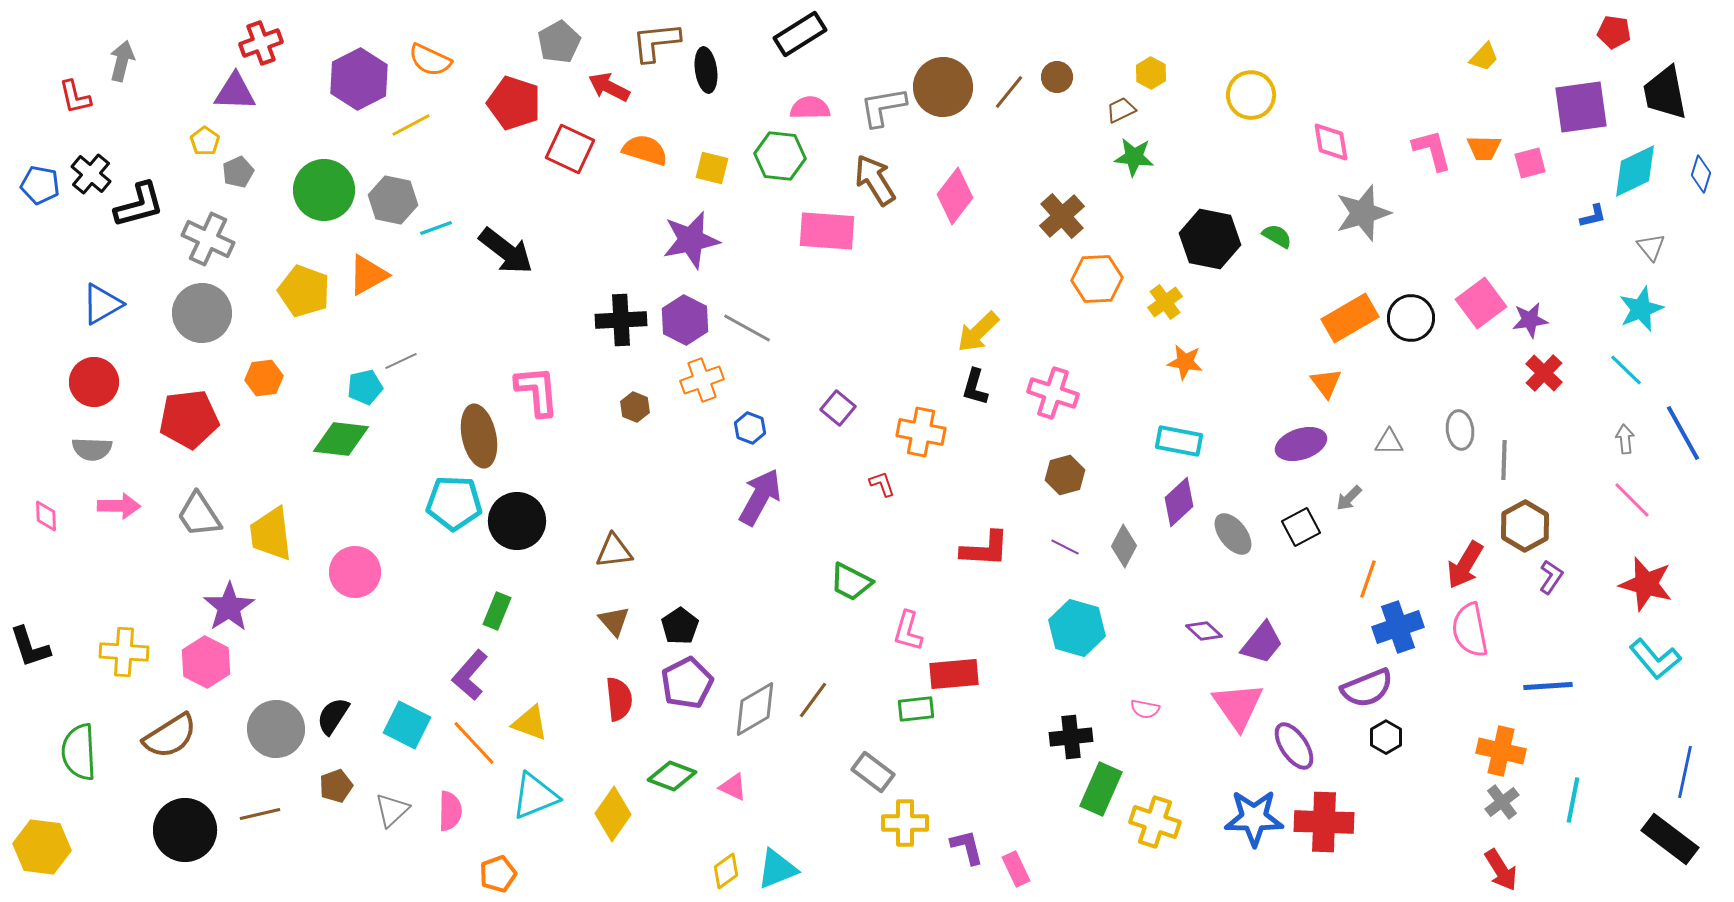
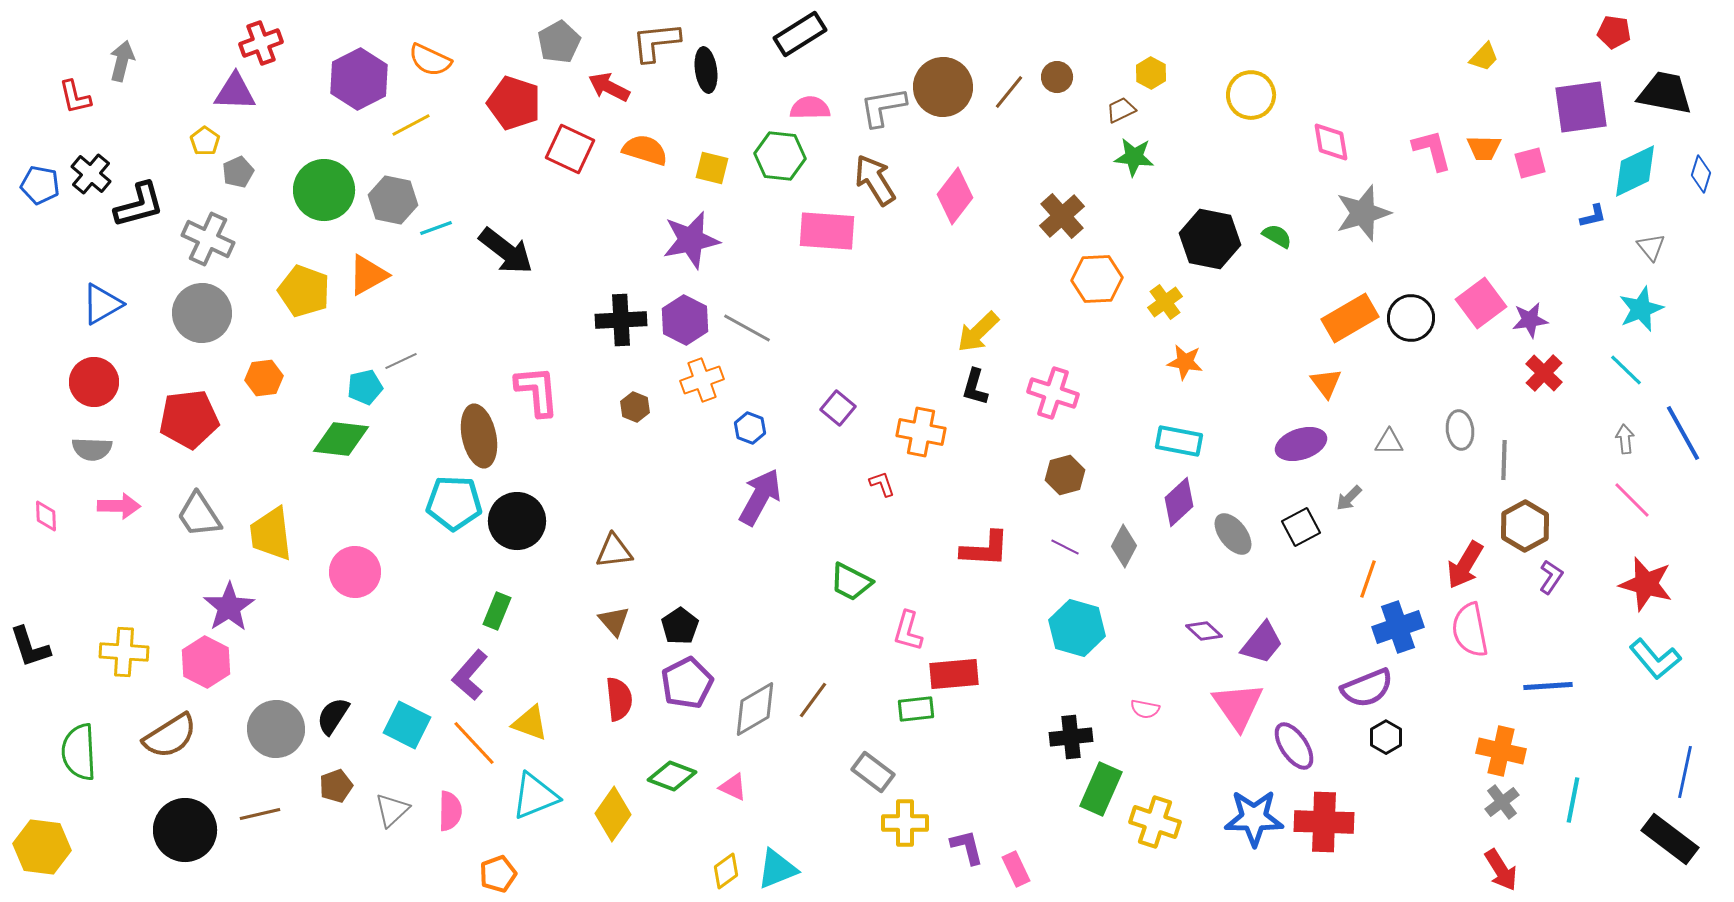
black trapezoid at (1665, 93): rotated 112 degrees clockwise
